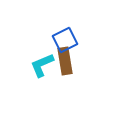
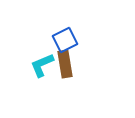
brown rectangle: moved 3 px down
